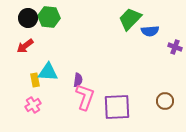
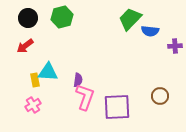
green hexagon: moved 13 px right; rotated 20 degrees counterclockwise
blue semicircle: rotated 12 degrees clockwise
purple cross: moved 1 px up; rotated 24 degrees counterclockwise
brown circle: moved 5 px left, 5 px up
